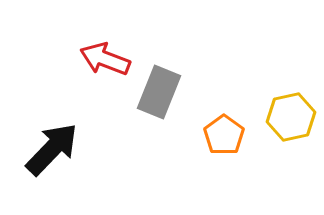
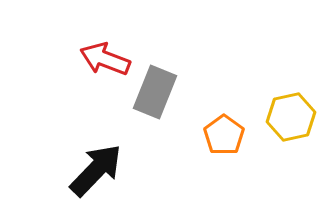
gray rectangle: moved 4 px left
black arrow: moved 44 px right, 21 px down
